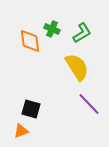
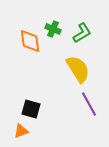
green cross: moved 1 px right
yellow semicircle: moved 1 px right, 2 px down
purple line: rotated 15 degrees clockwise
